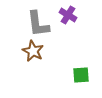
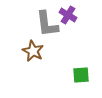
gray L-shape: moved 9 px right
